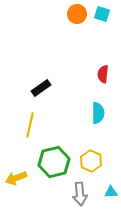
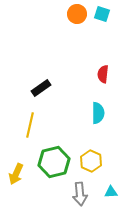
yellow arrow: moved 4 px up; rotated 45 degrees counterclockwise
